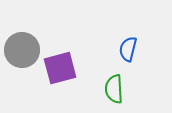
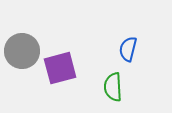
gray circle: moved 1 px down
green semicircle: moved 1 px left, 2 px up
